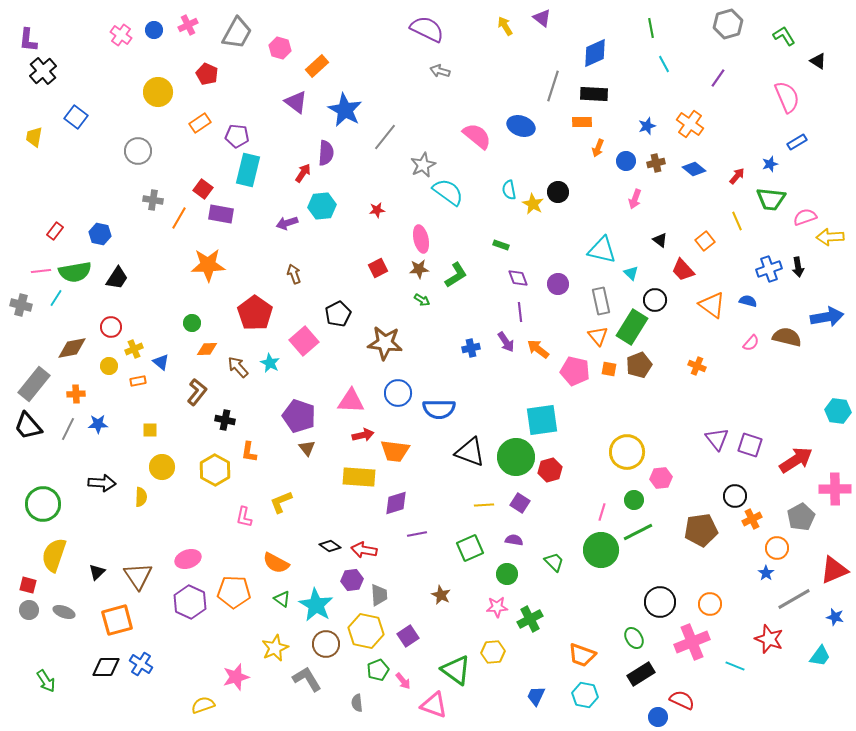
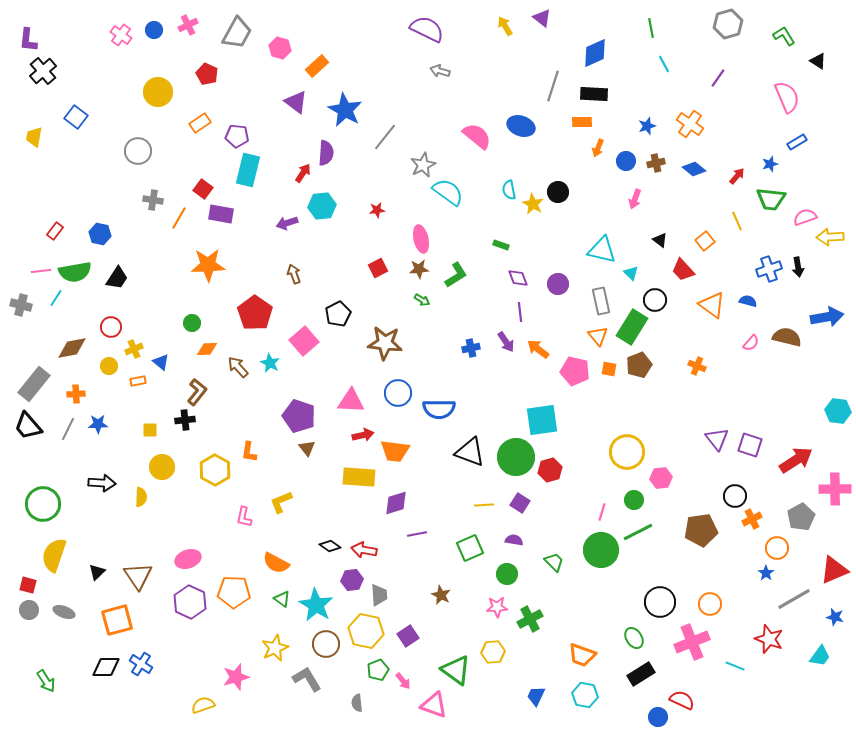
black cross at (225, 420): moved 40 px left; rotated 18 degrees counterclockwise
